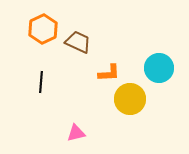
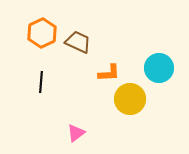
orange hexagon: moved 1 px left, 4 px down
pink triangle: rotated 24 degrees counterclockwise
